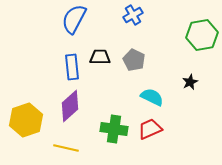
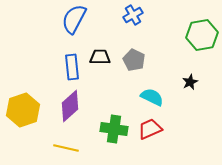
yellow hexagon: moved 3 px left, 10 px up
